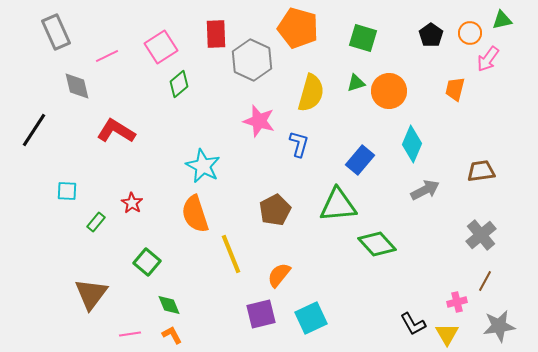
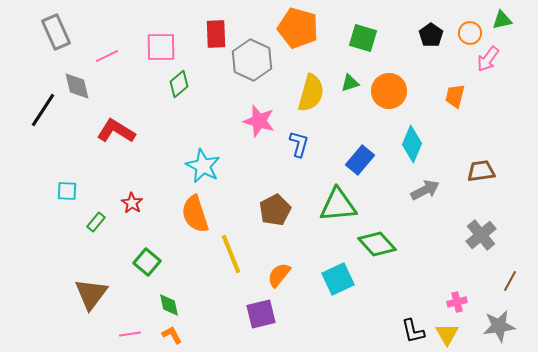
pink square at (161, 47): rotated 32 degrees clockwise
green triangle at (356, 83): moved 6 px left
orange trapezoid at (455, 89): moved 7 px down
black line at (34, 130): moved 9 px right, 20 px up
brown line at (485, 281): moved 25 px right
green diamond at (169, 305): rotated 10 degrees clockwise
cyan square at (311, 318): moved 27 px right, 39 px up
black L-shape at (413, 324): moved 7 px down; rotated 16 degrees clockwise
